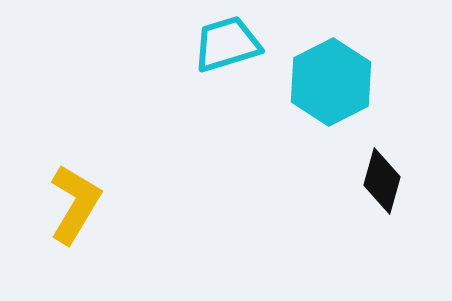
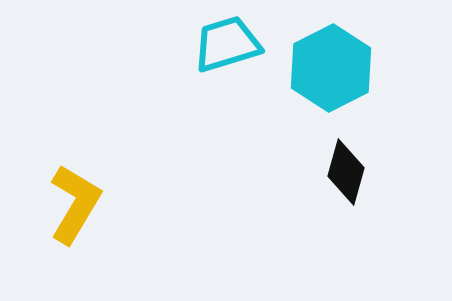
cyan hexagon: moved 14 px up
black diamond: moved 36 px left, 9 px up
